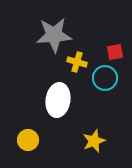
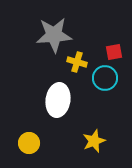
red square: moved 1 px left
yellow circle: moved 1 px right, 3 px down
